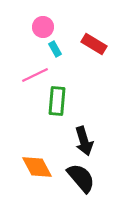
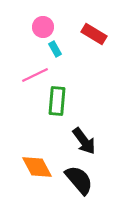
red rectangle: moved 10 px up
black arrow: rotated 20 degrees counterclockwise
black semicircle: moved 2 px left, 2 px down
